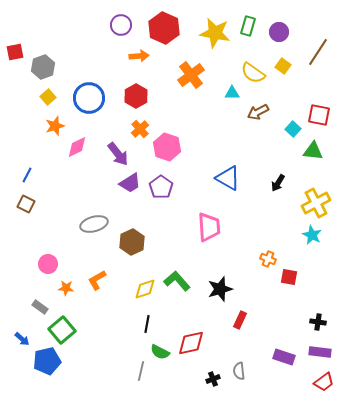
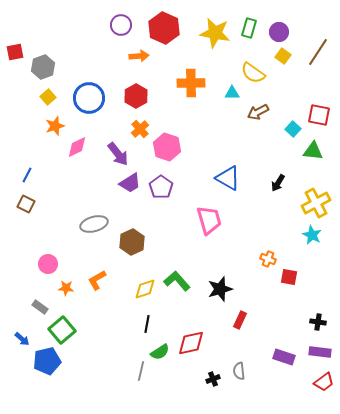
green rectangle at (248, 26): moved 1 px right, 2 px down
yellow square at (283, 66): moved 10 px up
orange cross at (191, 75): moved 8 px down; rotated 36 degrees clockwise
pink trapezoid at (209, 227): moved 7 px up; rotated 12 degrees counterclockwise
green semicircle at (160, 352): rotated 60 degrees counterclockwise
